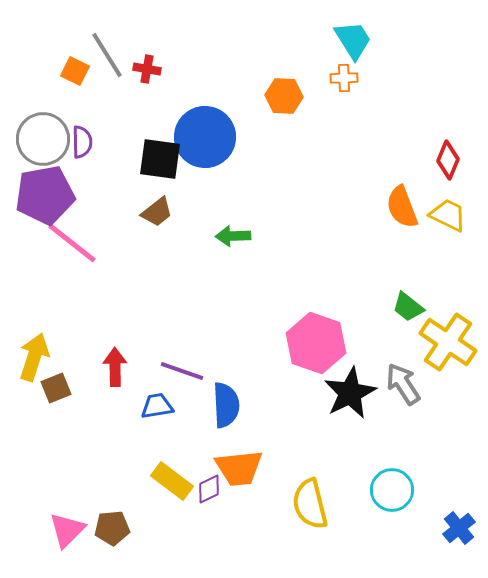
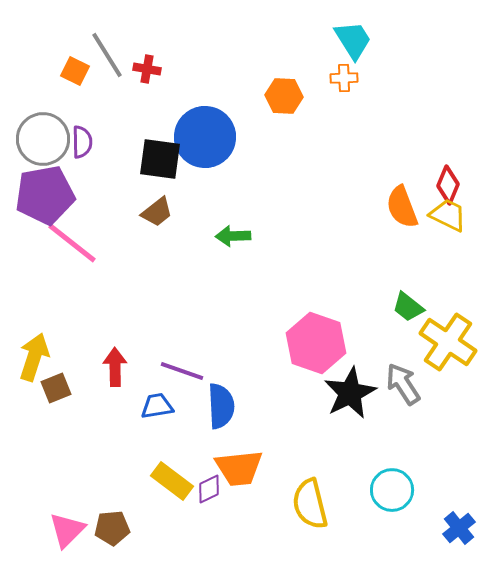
red diamond: moved 25 px down
blue semicircle: moved 5 px left, 1 px down
